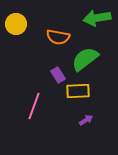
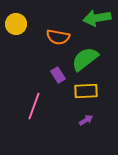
yellow rectangle: moved 8 px right
